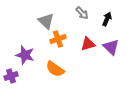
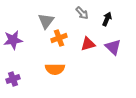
gray triangle: rotated 24 degrees clockwise
orange cross: moved 1 px right, 1 px up
purple triangle: moved 2 px right
purple star: moved 12 px left, 15 px up; rotated 24 degrees counterclockwise
orange semicircle: rotated 36 degrees counterclockwise
purple cross: moved 2 px right, 3 px down
